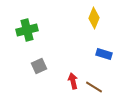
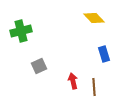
yellow diamond: rotated 65 degrees counterclockwise
green cross: moved 6 px left, 1 px down
blue rectangle: rotated 56 degrees clockwise
brown line: rotated 54 degrees clockwise
